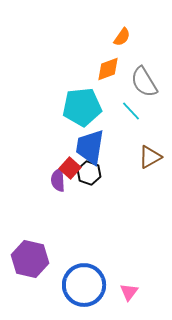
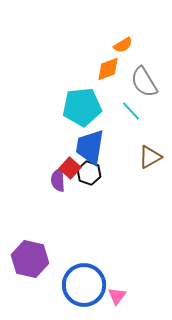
orange semicircle: moved 1 px right, 8 px down; rotated 24 degrees clockwise
pink triangle: moved 12 px left, 4 px down
